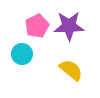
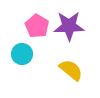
pink pentagon: rotated 15 degrees counterclockwise
